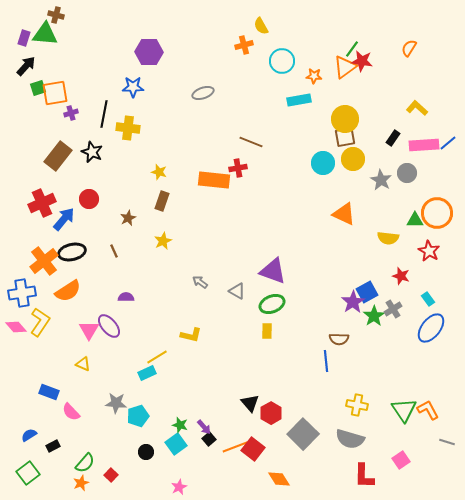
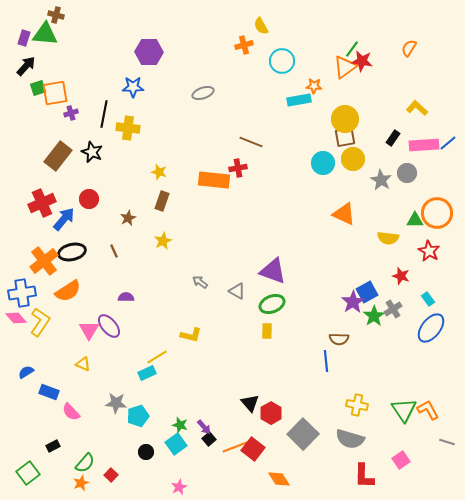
orange star at (314, 76): moved 10 px down
pink diamond at (16, 327): moved 9 px up
blue semicircle at (29, 435): moved 3 px left, 63 px up
